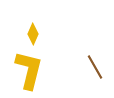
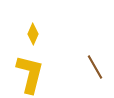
yellow L-shape: moved 1 px right, 4 px down
